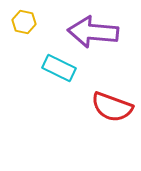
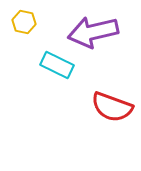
purple arrow: rotated 18 degrees counterclockwise
cyan rectangle: moved 2 px left, 3 px up
